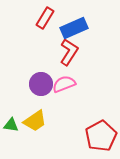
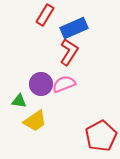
red rectangle: moved 3 px up
green triangle: moved 8 px right, 24 px up
